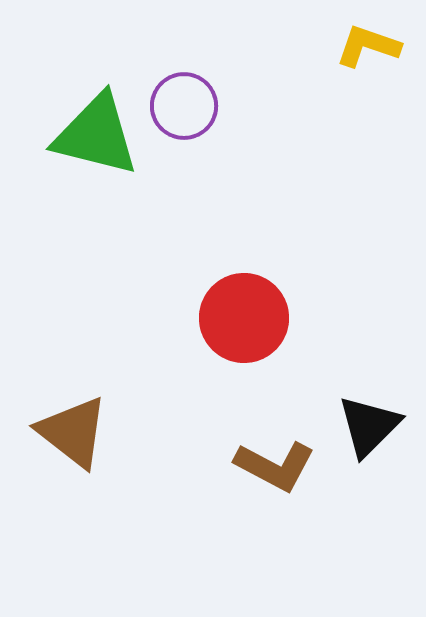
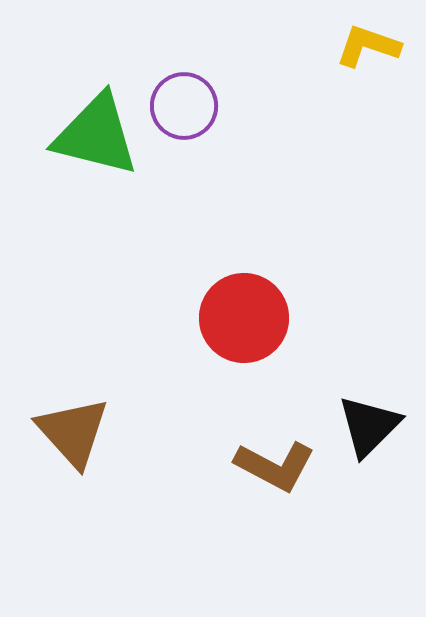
brown triangle: rotated 10 degrees clockwise
